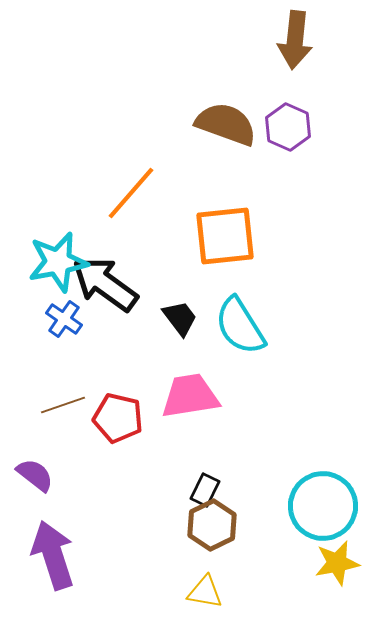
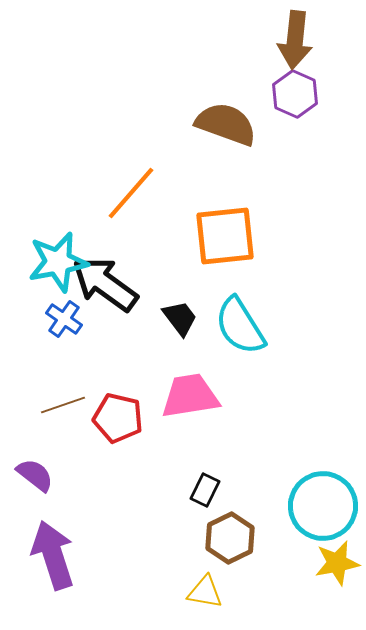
purple hexagon: moved 7 px right, 33 px up
brown hexagon: moved 18 px right, 13 px down
